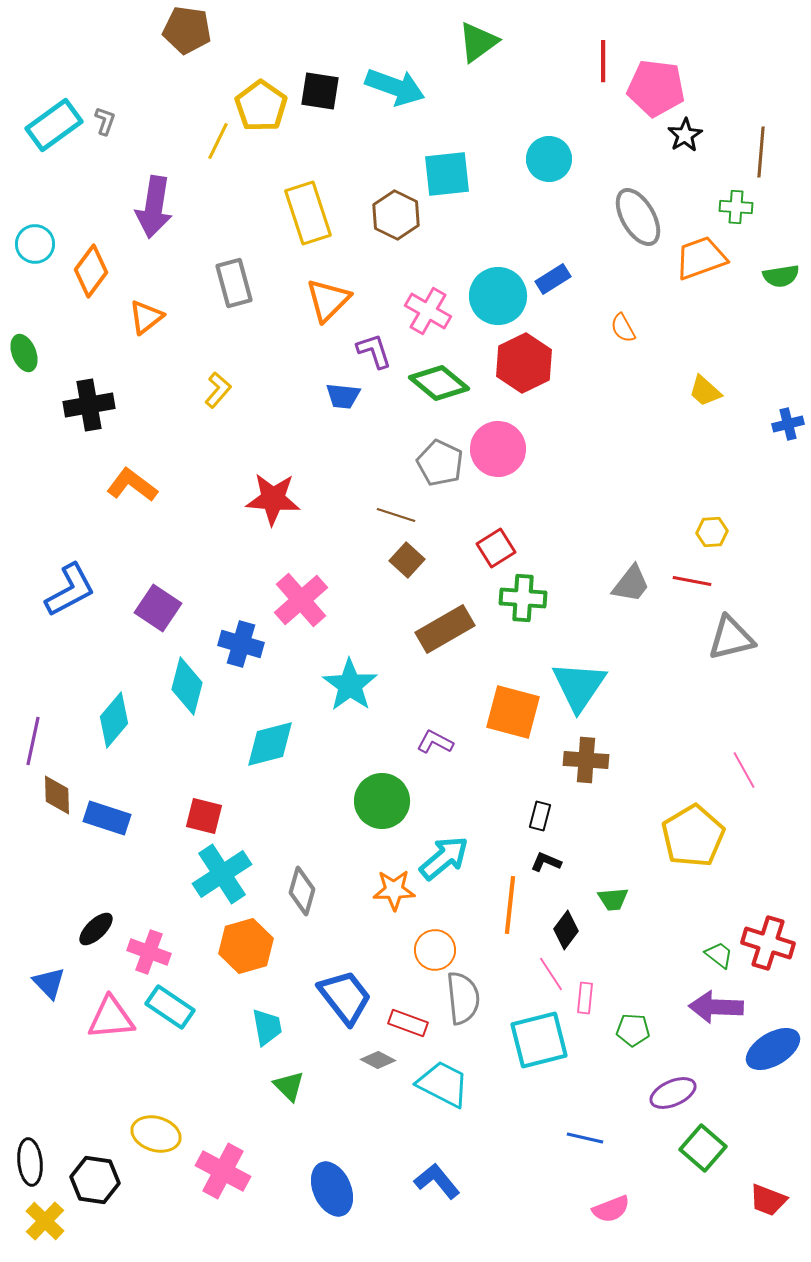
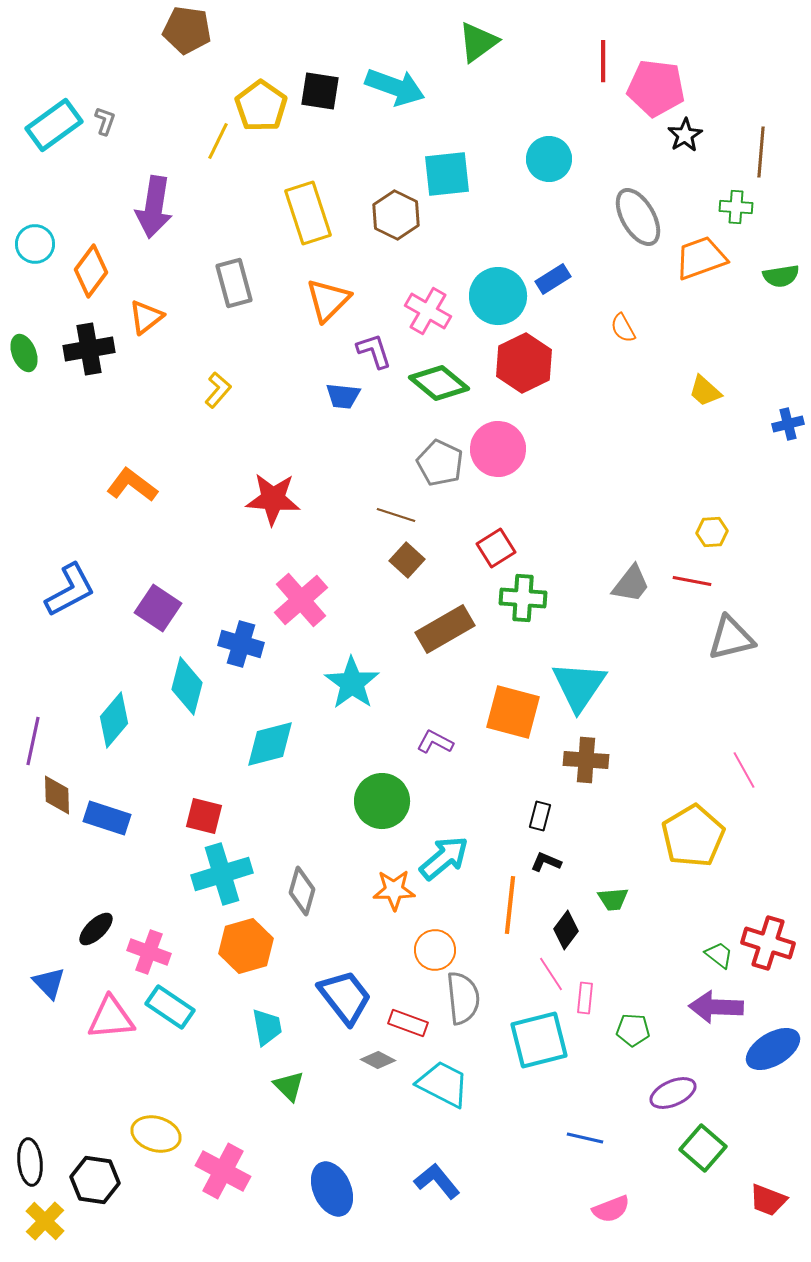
black cross at (89, 405): moved 56 px up
cyan star at (350, 685): moved 2 px right, 2 px up
cyan cross at (222, 874): rotated 16 degrees clockwise
